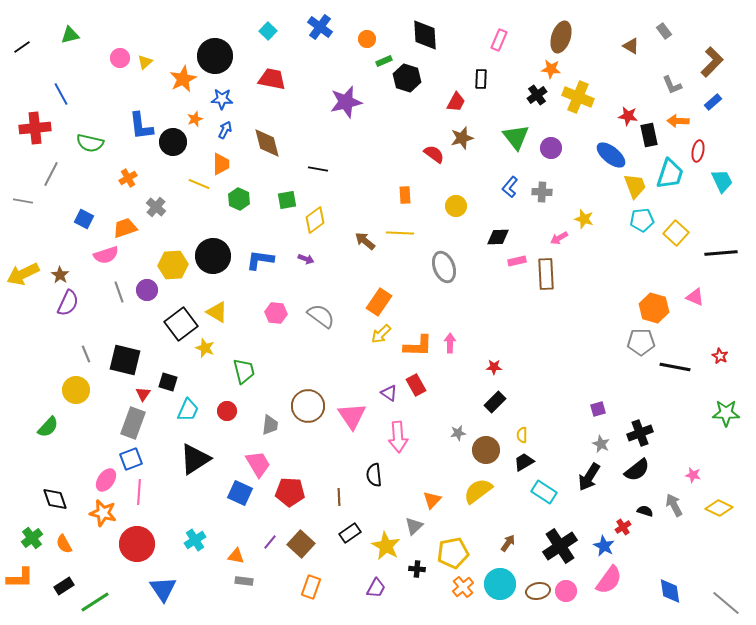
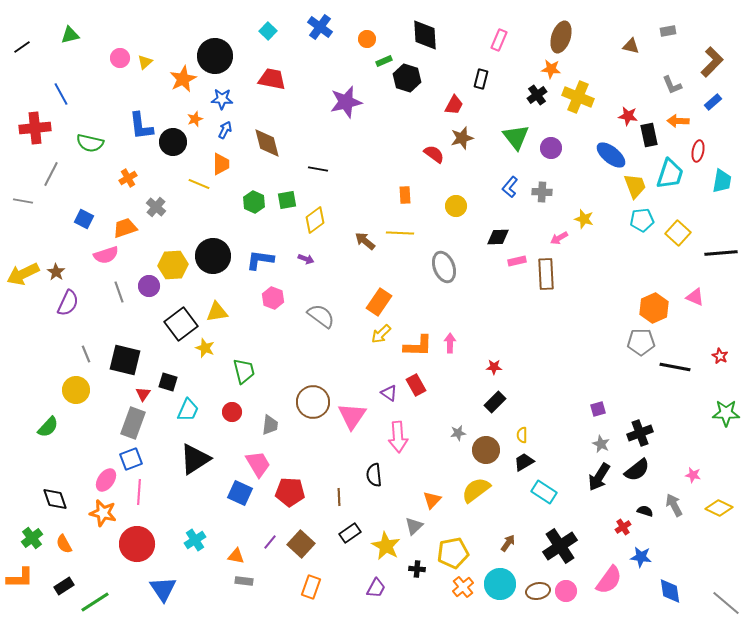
gray rectangle at (664, 31): moved 4 px right; rotated 63 degrees counterclockwise
brown triangle at (631, 46): rotated 18 degrees counterclockwise
black rectangle at (481, 79): rotated 12 degrees clockwise
red trapezoid at (456, 102): moved 2 px left, 3 px down
cyan trapezoid at (722, 181): rotated 35 degrees clockwise
green hexagon at (239, 199): moved 15 px right, 3 px down
yellow square at (676, 233): moved 2 px right
brown star at (60, 275): moved 4 px left, 3 px up
purple circle at (147, 290): moved 2 px right, 4 px up
orange hexagon at (654, 308): rotated 20 degrees clockwise
yellow triangle at (217, 312): rotated 40 degrees counterclockwise
pink hexagon at (276, 313): moved 3 px left, 15 px up; rotated 15 degrees clockwise
brown circle at (308, 406): moved 5 px right, 4 px up
red circle at (227, 411): moved 5 px right, 1 px down
pink triangle at (352, 416): rotated 8 degrees clockwise
black arrow at (589, 477): moved 10 px right
yellow semicircle at (478, 491): moved 2 px left, 1 px up
blue star at (604, 546): moved 37 px right, 11 px down; rotated 20 degrees counterclockwise
